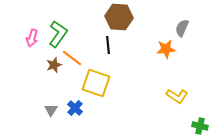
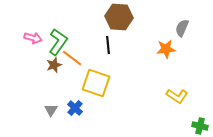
green L-shape: moved 8 px down
pink arrow: moved 1 px right; rotated 90 degrees counterclockwise
